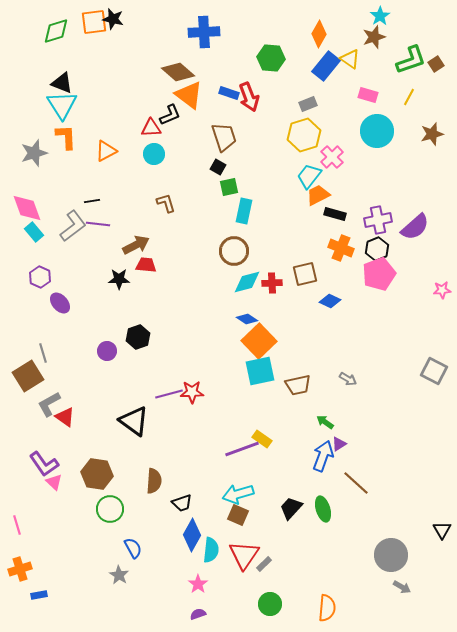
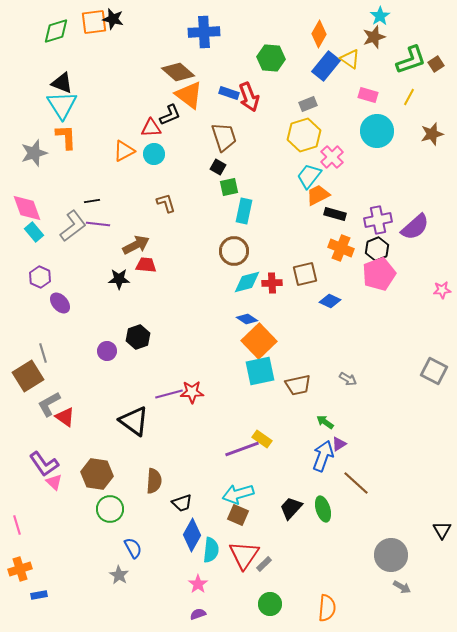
orange triangle at (106, 151): moved 18 px right
